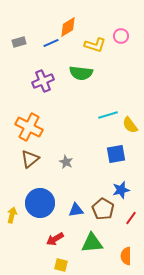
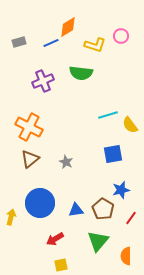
blue square: moved 3 px left
yellow arrow: moved 1 px left, 2 px down
green triangle: moved 6 px right, 2 px up; rotated 45 degrees counterclockwise
yellow square: rotated 24 degrees counterclockwise
